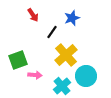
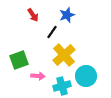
blue star: moved 5 px left, 3 px up
yellow cross: moved 2 px left
green square: moved 1 px right
pink arrow: moved 3 px right, 1 px down
cyan cross: rotated 24 degrees clockwise
